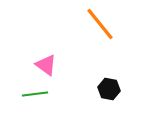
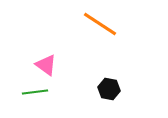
orange line: rotated 18 degrees counterclockwise
green line: moved 2 px up
